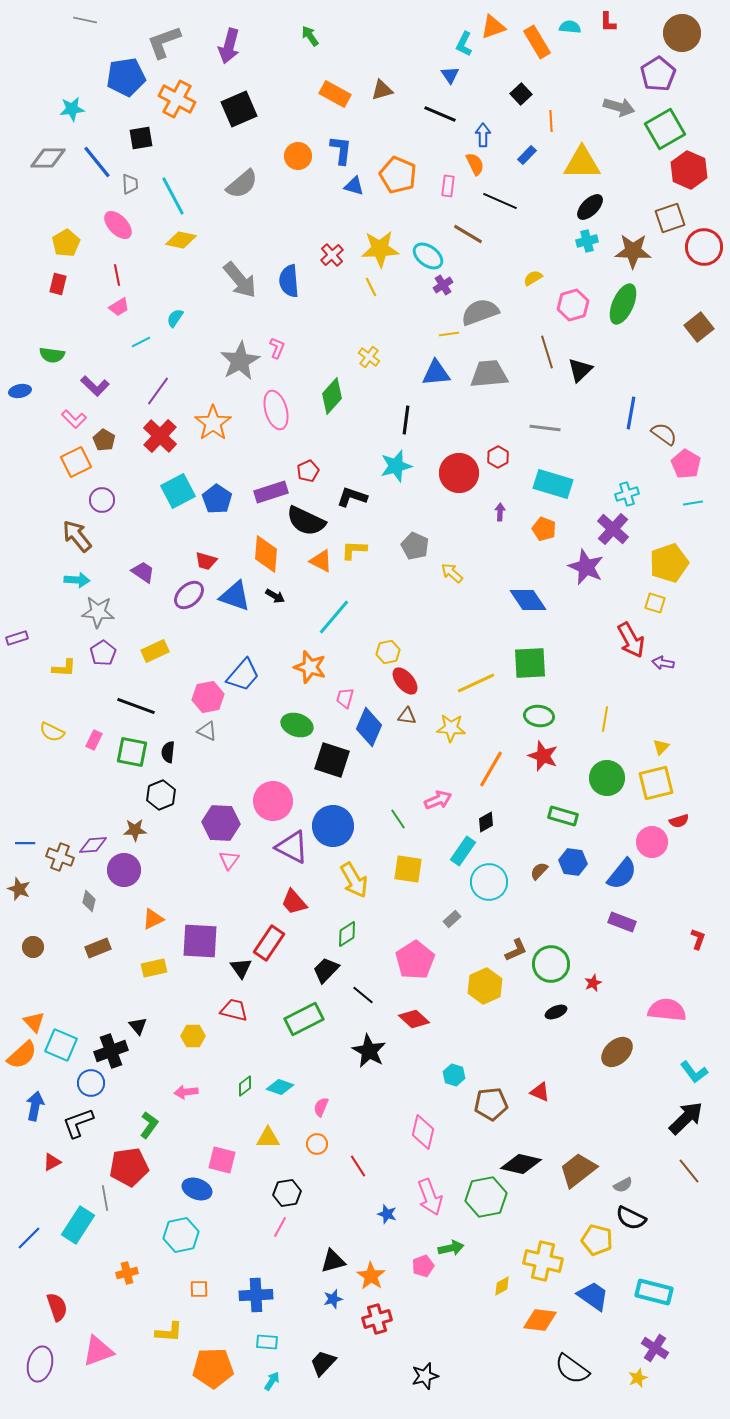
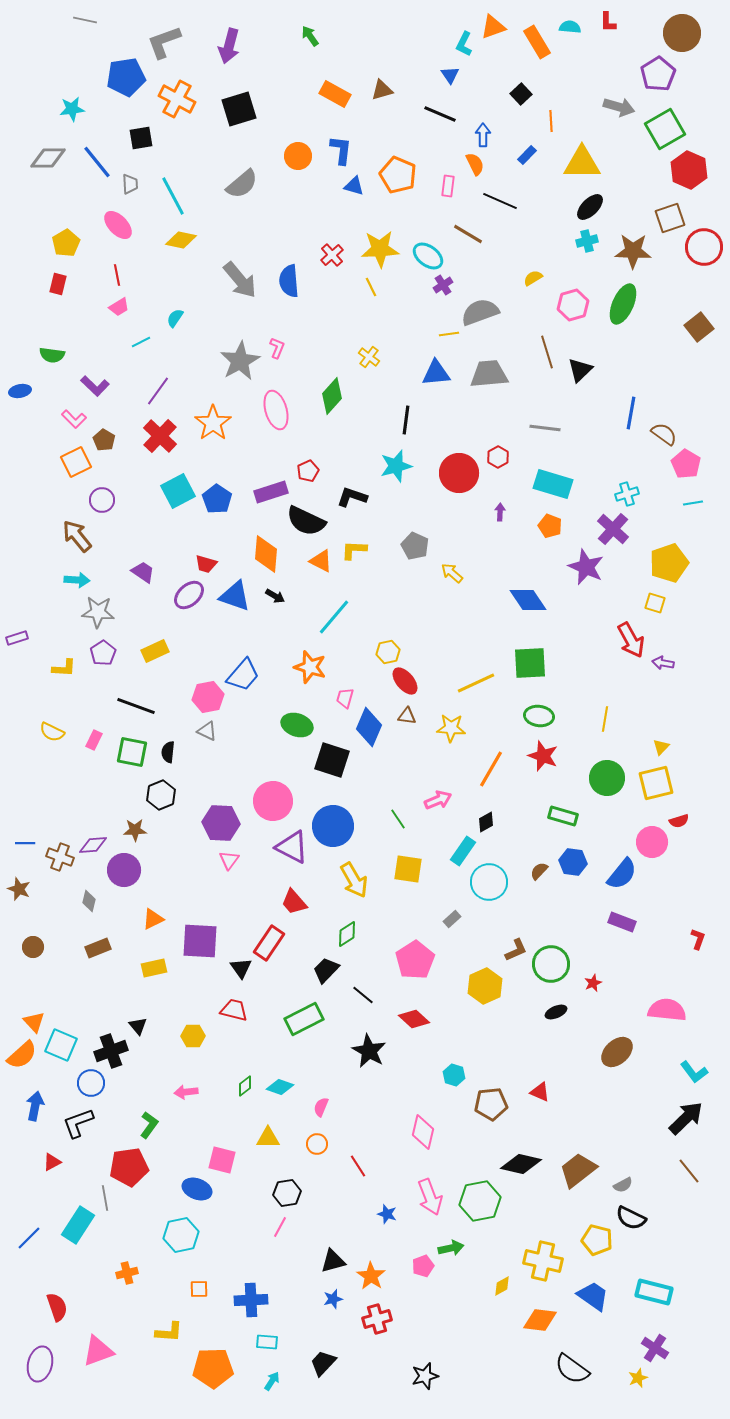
black square at (239, 109): rotated 6 degrees clockwise
orange pentagon at (544, 529): moved 6 px right, 3 px up
red trapezoid at (206, 561): moved 3 px down
green hexagon at (486, 1197): moved 6 px left, 4 px down
blue cross at (256, 1295): moved 5 px left, 5 px down
